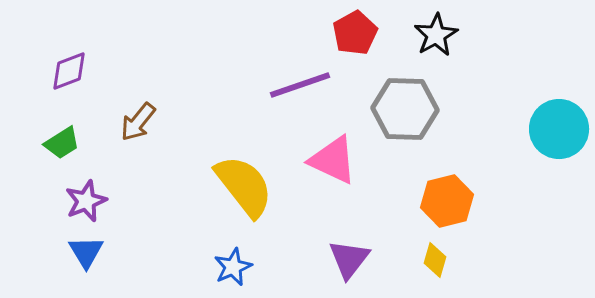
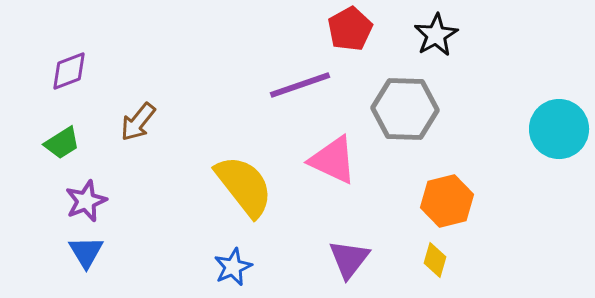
red pentagon: moved 5 px left, 4 px up
